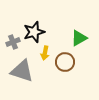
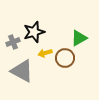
yellow arrow: rotated 64 degrees clockwise
brown circle: moved 4 px up
gray triangle: rotated 10 degrees clockwise
